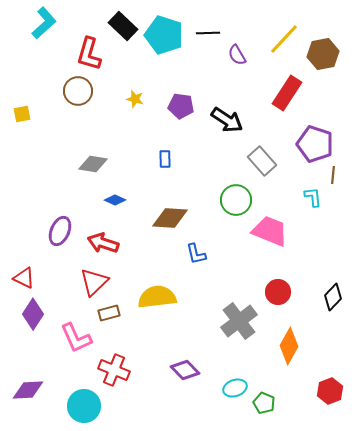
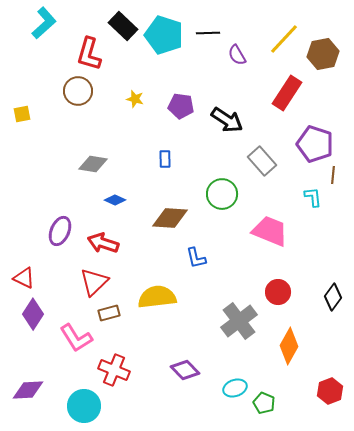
green circle at (236, 200): moved 14 px left, 6 px up
blue L-shape at (196, 254): moved 4 px down
black diamond at (333, 297): rotated 8 degrees counterclockwise
pink L-shape at (76, 338): rotated 8 degrees counterclockwise
